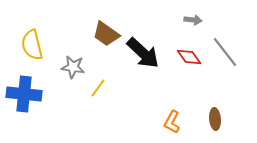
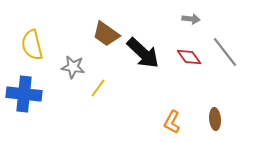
gray arrow: moved 2 px left, 1 px up
